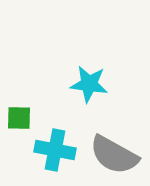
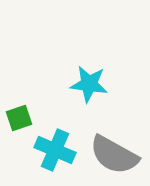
green square: rotated 20 degrees counterclockwise
cyan cross: rotated 12 degrees clockwise
